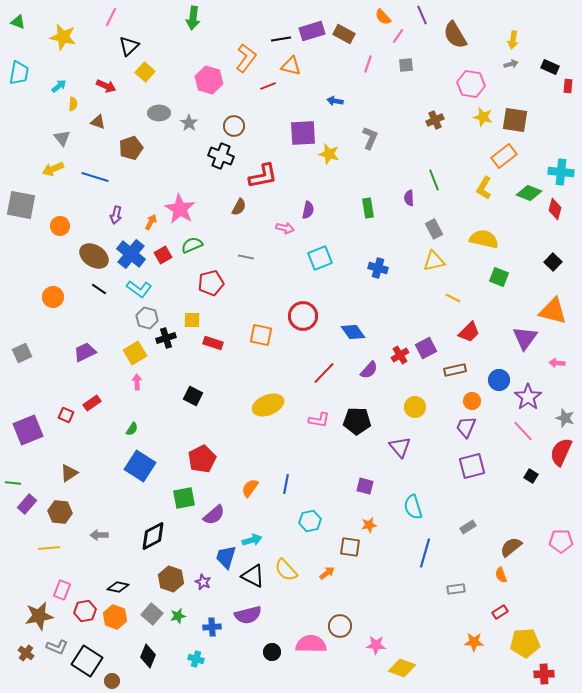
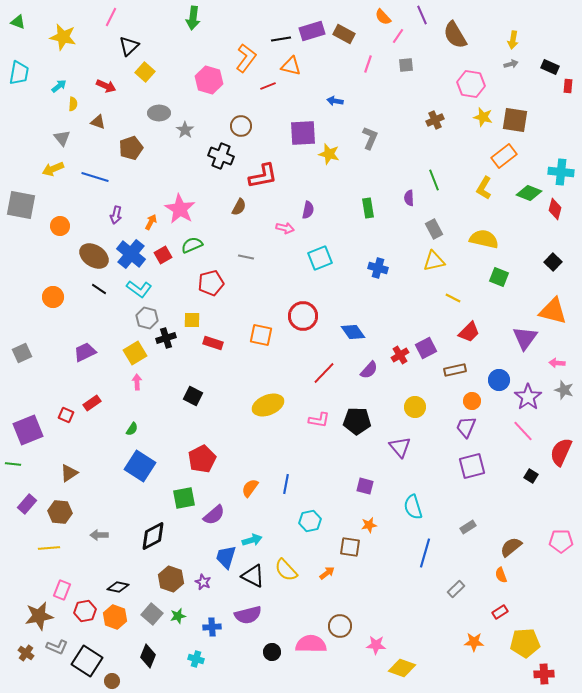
gray star at (189, 123): moved 4 px left, 7 px down
brown circle at (234, 126): moved 7 px right
gray star at (565, 418): moved 1 px left, 28 px up
green line at (13, 483): moved 19 px up
gray rectangle at (456, 589): rotated 36 degrees counterclockwise
